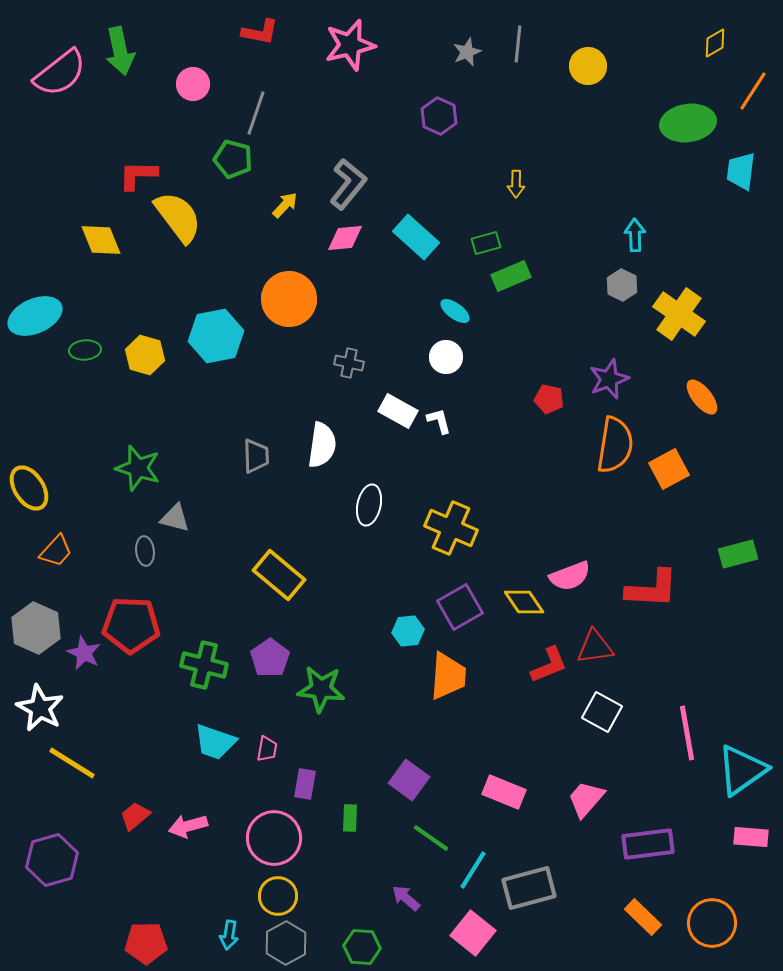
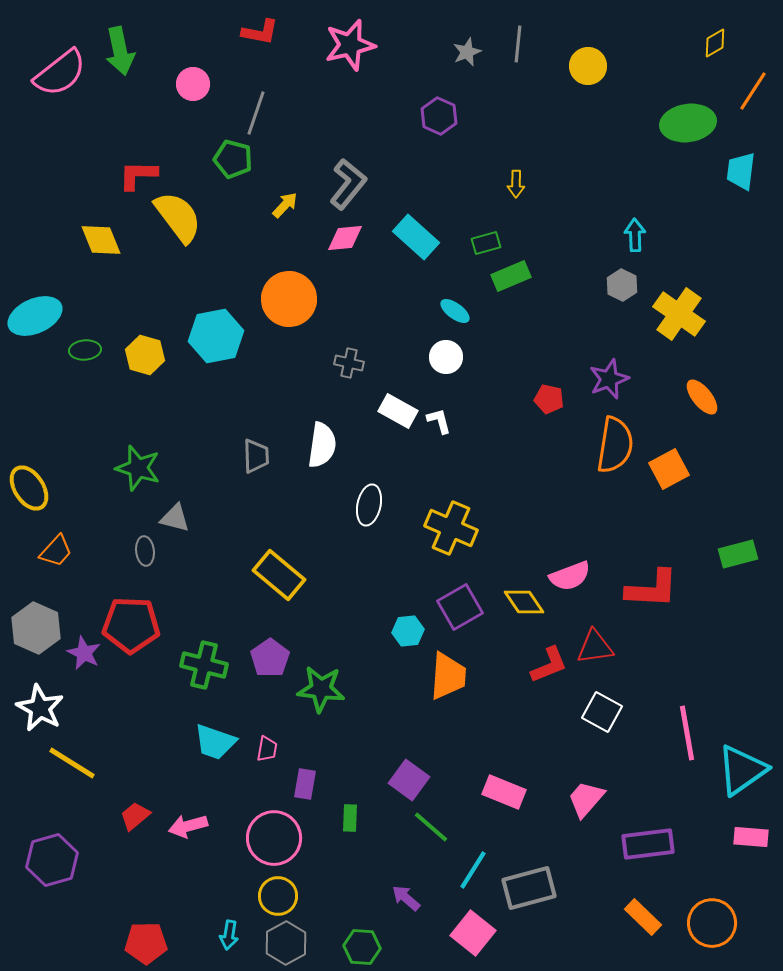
green line at (431, 838): moved 11 px up; rotated 6 degrees clockwise
